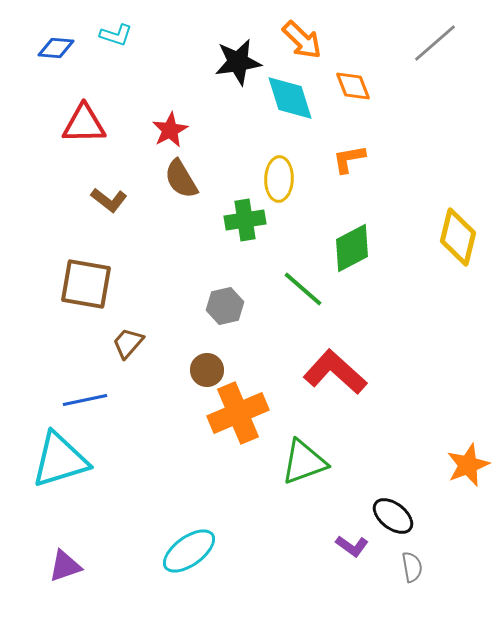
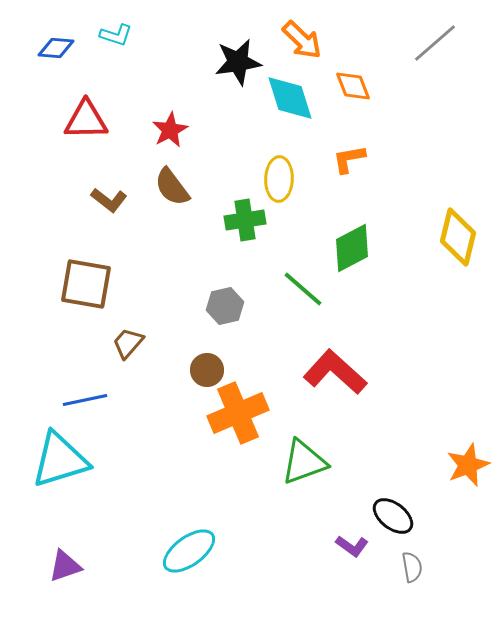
red triangle: moved 2 px right, 4 px up
brown semicircle: moved 9 px left, 8 px down; rotated 6 degrees counterclockwise
